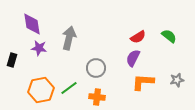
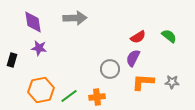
purple diamond: moved 1 px right, 2 px up
gray arrow: moved 6 px right, 20 px up; rotated 75 degrees clockwise
gray circle: moved 14 px right, 1 px down
gray star: moved 5 px left, 2 px down; rotated 16 degrees clockwise
green line: moved 8 px down
orange cross: rotated 14 degrees counterclockwise
